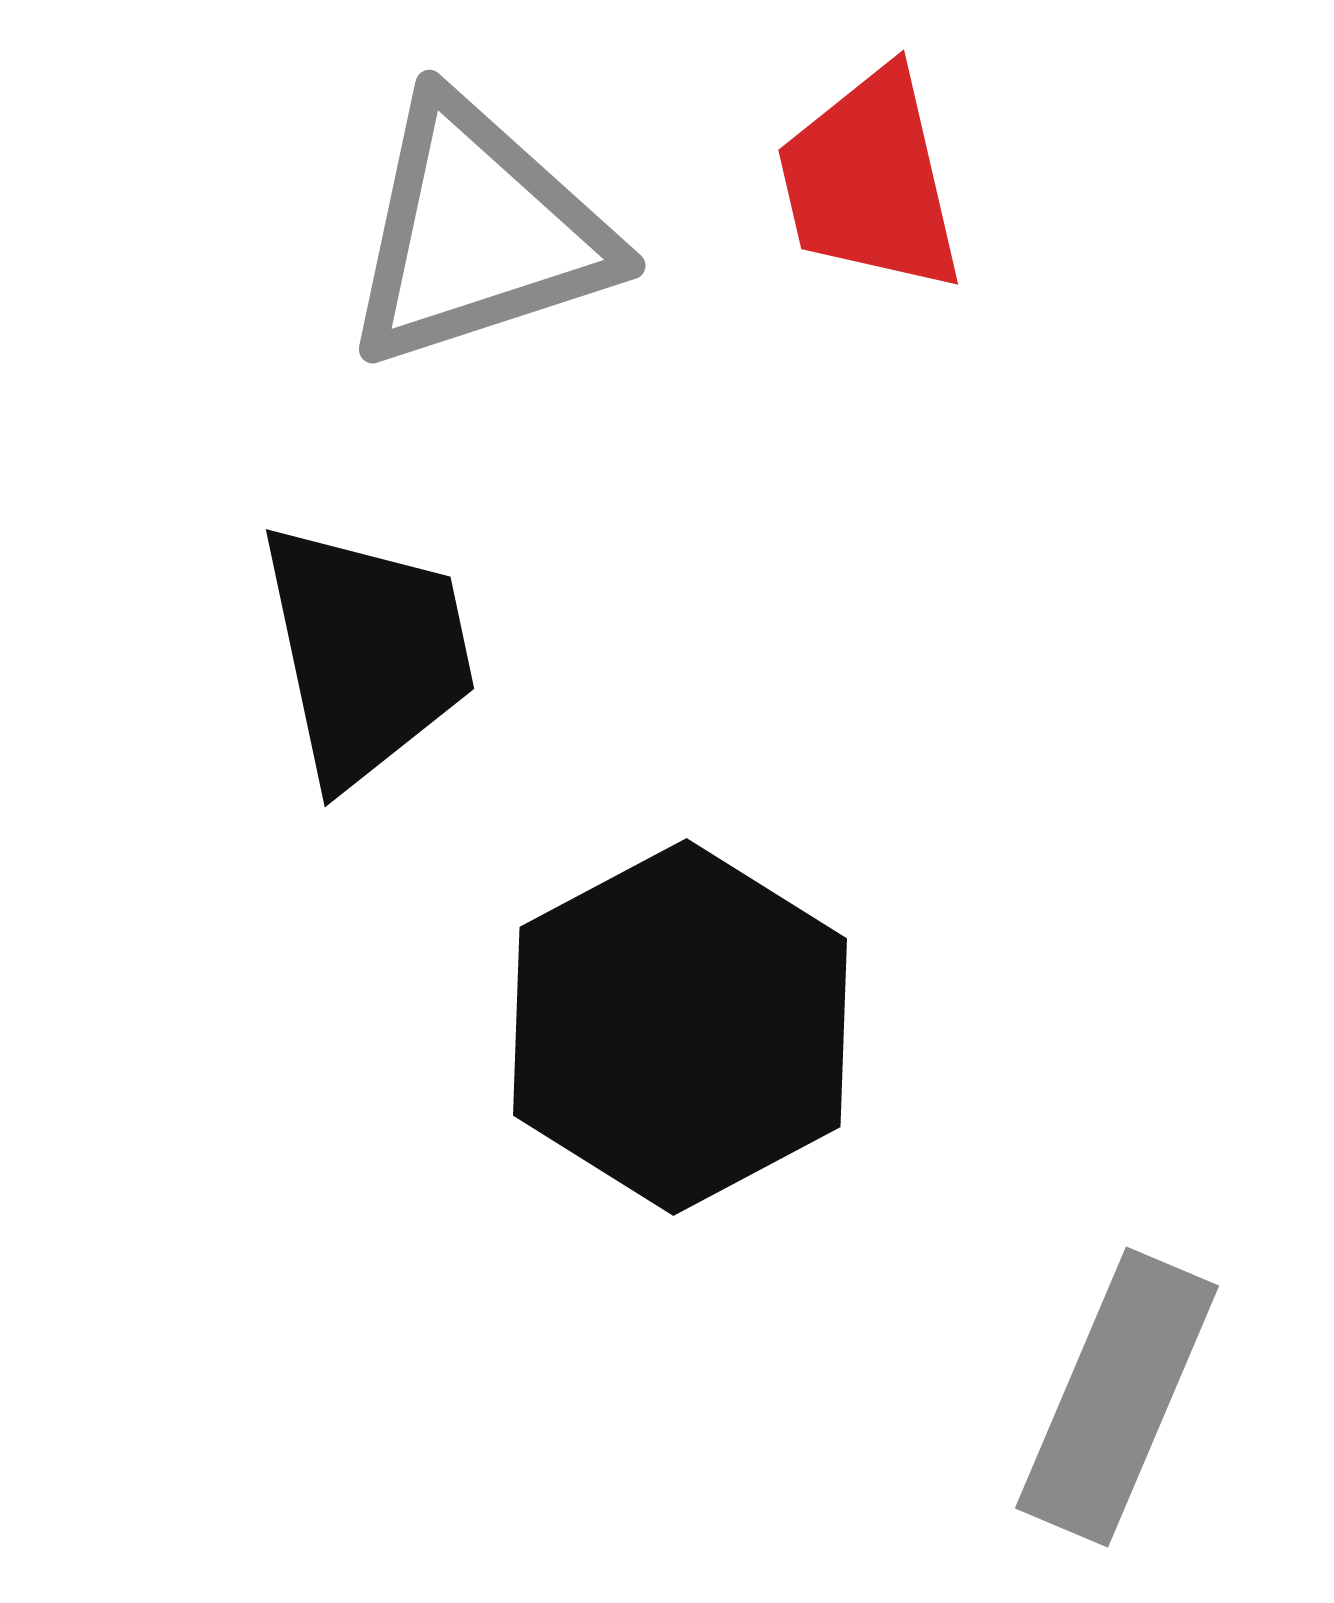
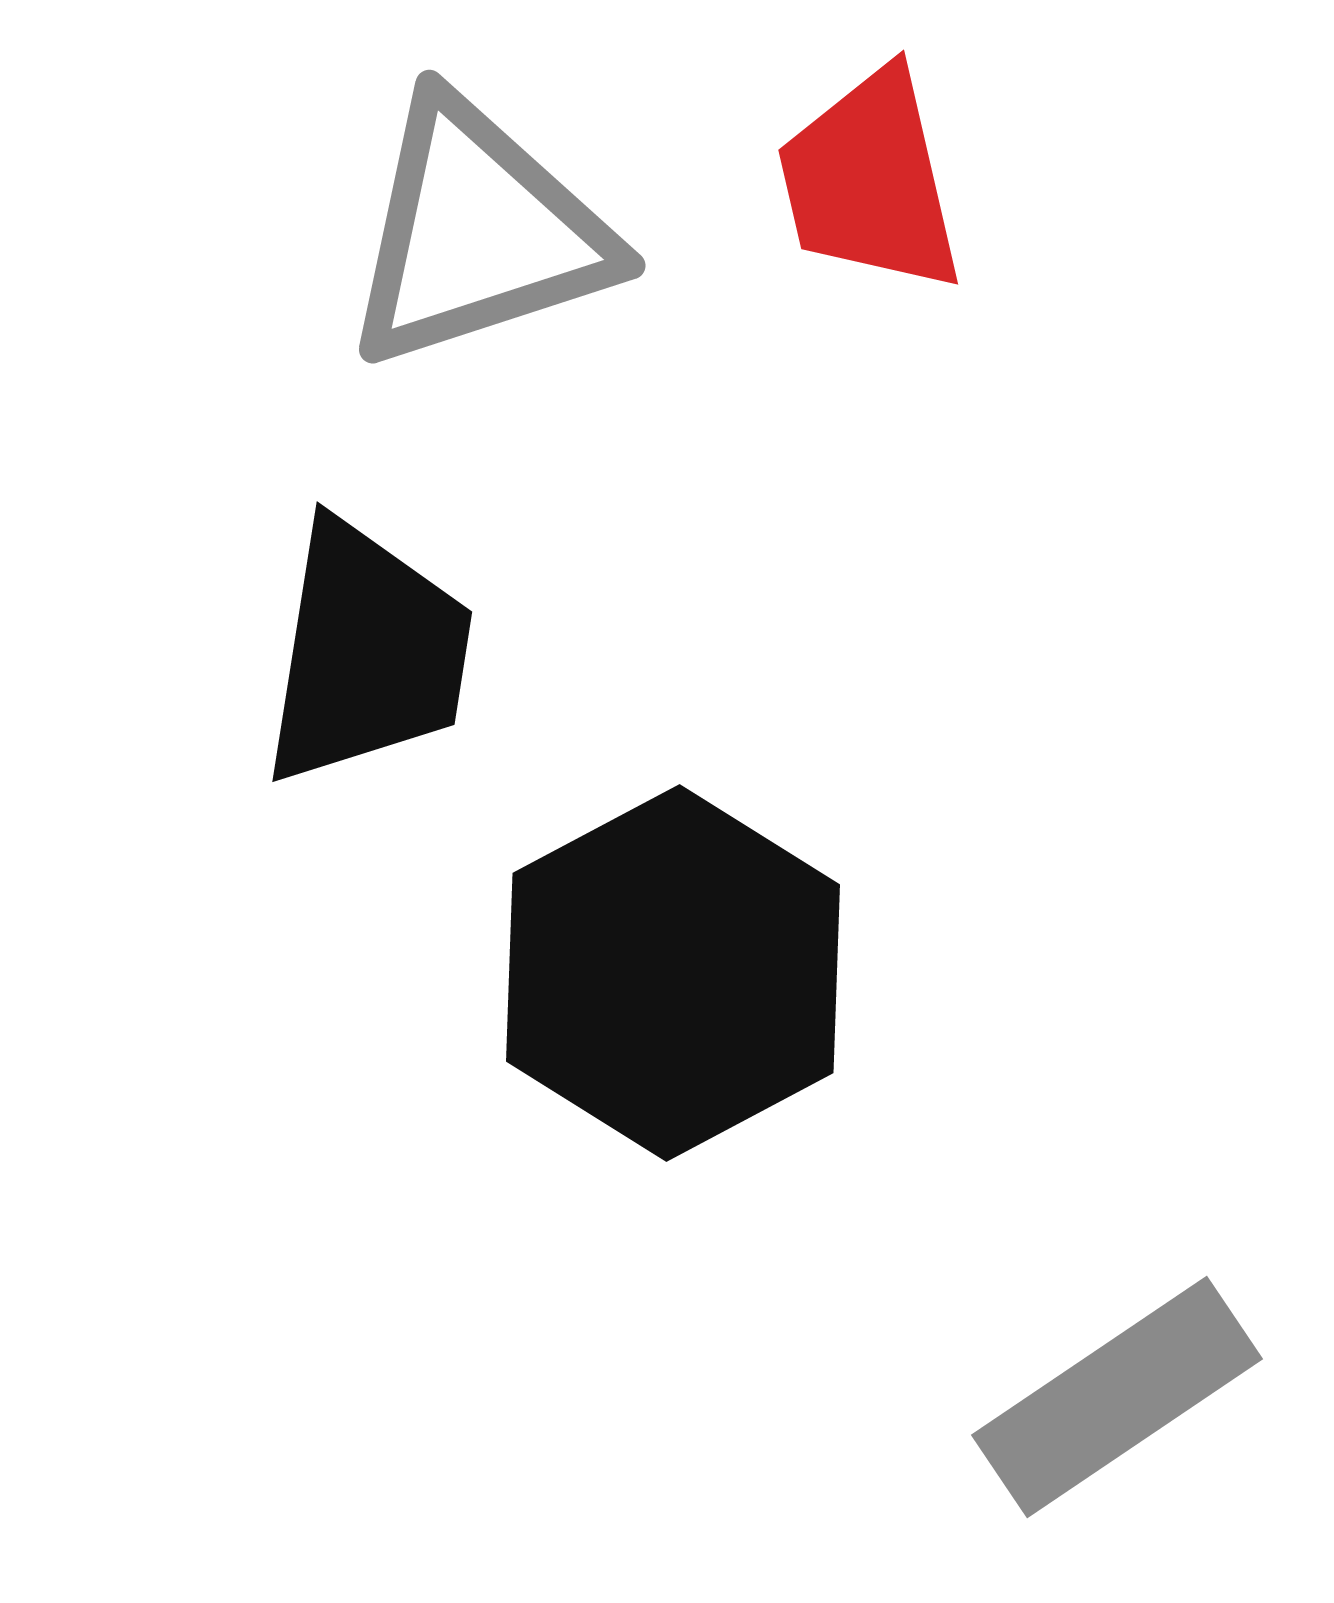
black trapezoid: rotated 21 degrees clockwise
black hexagon: moved 7 px left, 54 px up
gray rectangle: rotated 33 degrees clockwise
